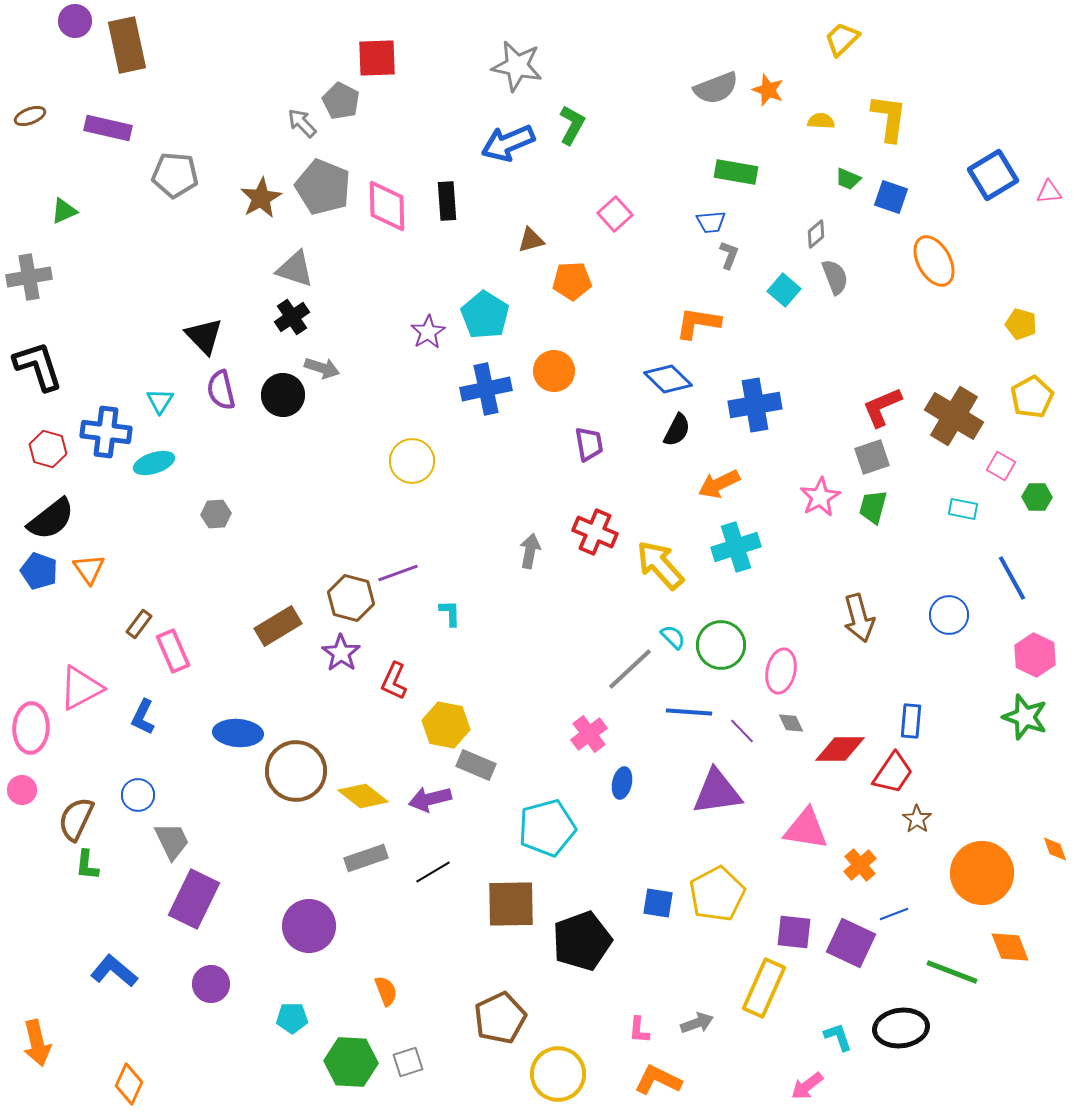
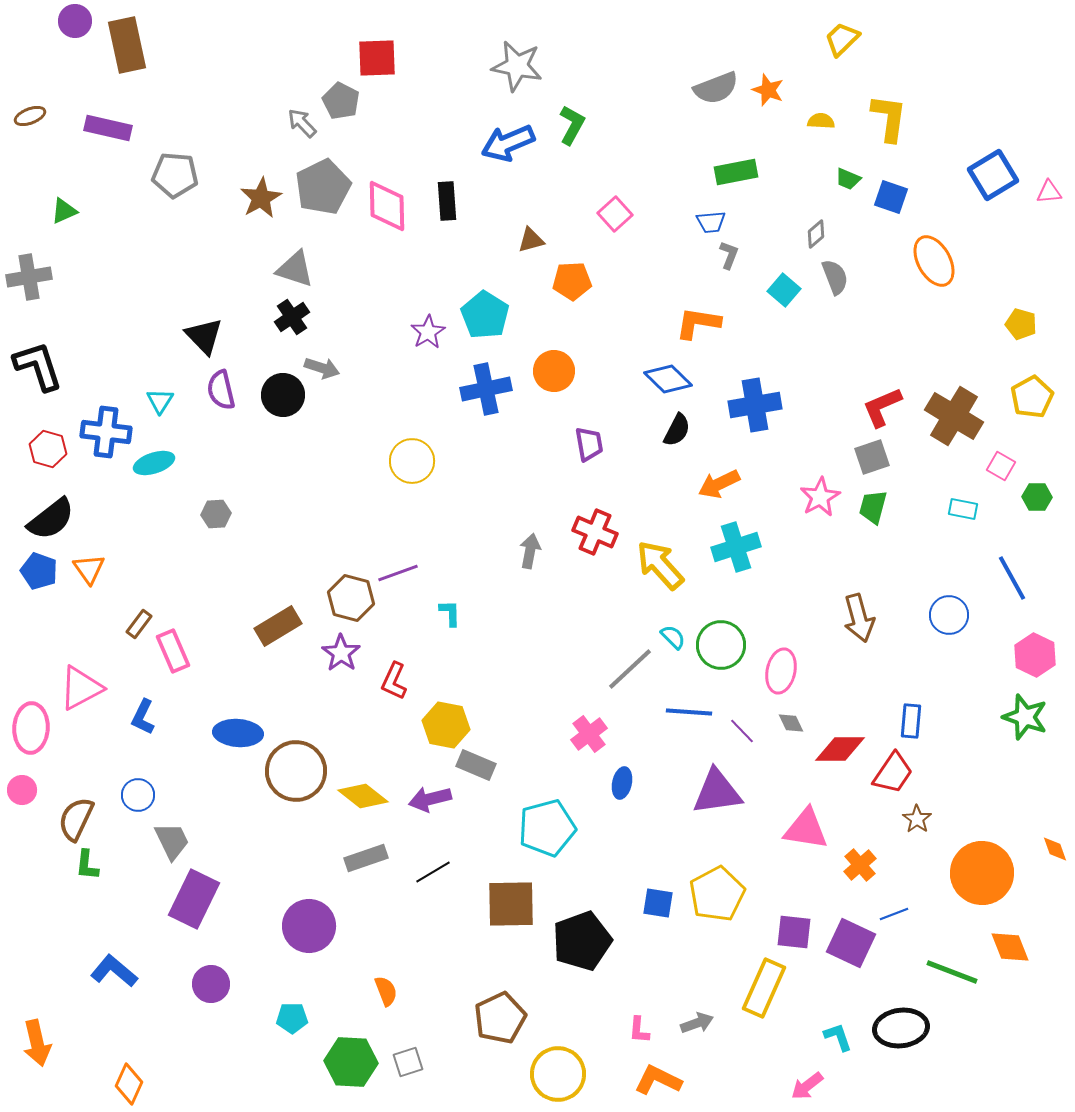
green rectangle at (736, 172): rotated 21 degrees counterclockwise
gray pentagon at (323, 187): rotated 24 degrees clockwise
